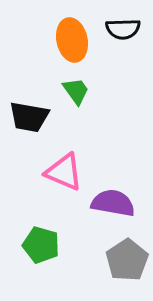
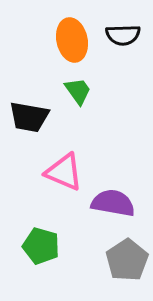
black semicircle: moved 6 px down
green trapezoid: moved 2 px right
green pentagon: moved 1 px down
